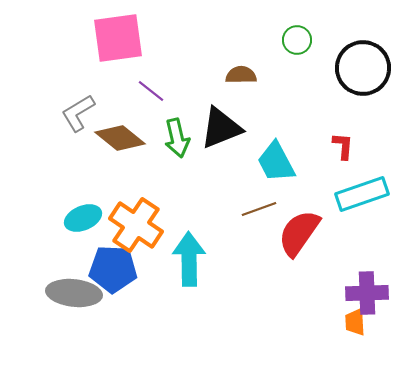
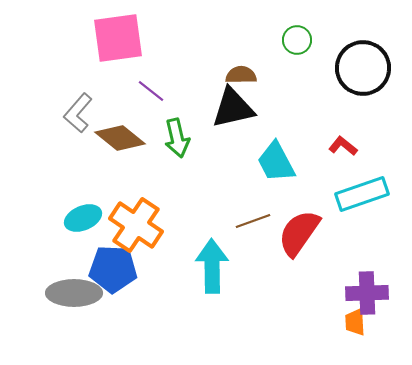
gray L-shape: rotated 18 degrees counterclockwise
black triangle: moved 12 px right, 20 px up; rotated 9 degrees clockwise
red L-shape: rotated 56 degrees counterclockwise
brown line: moved 6 px left, 12 px down
cyan arrow: moved 23 px right, 7 px down
gray ellipse: rotated 6 degrees counterclockwise
